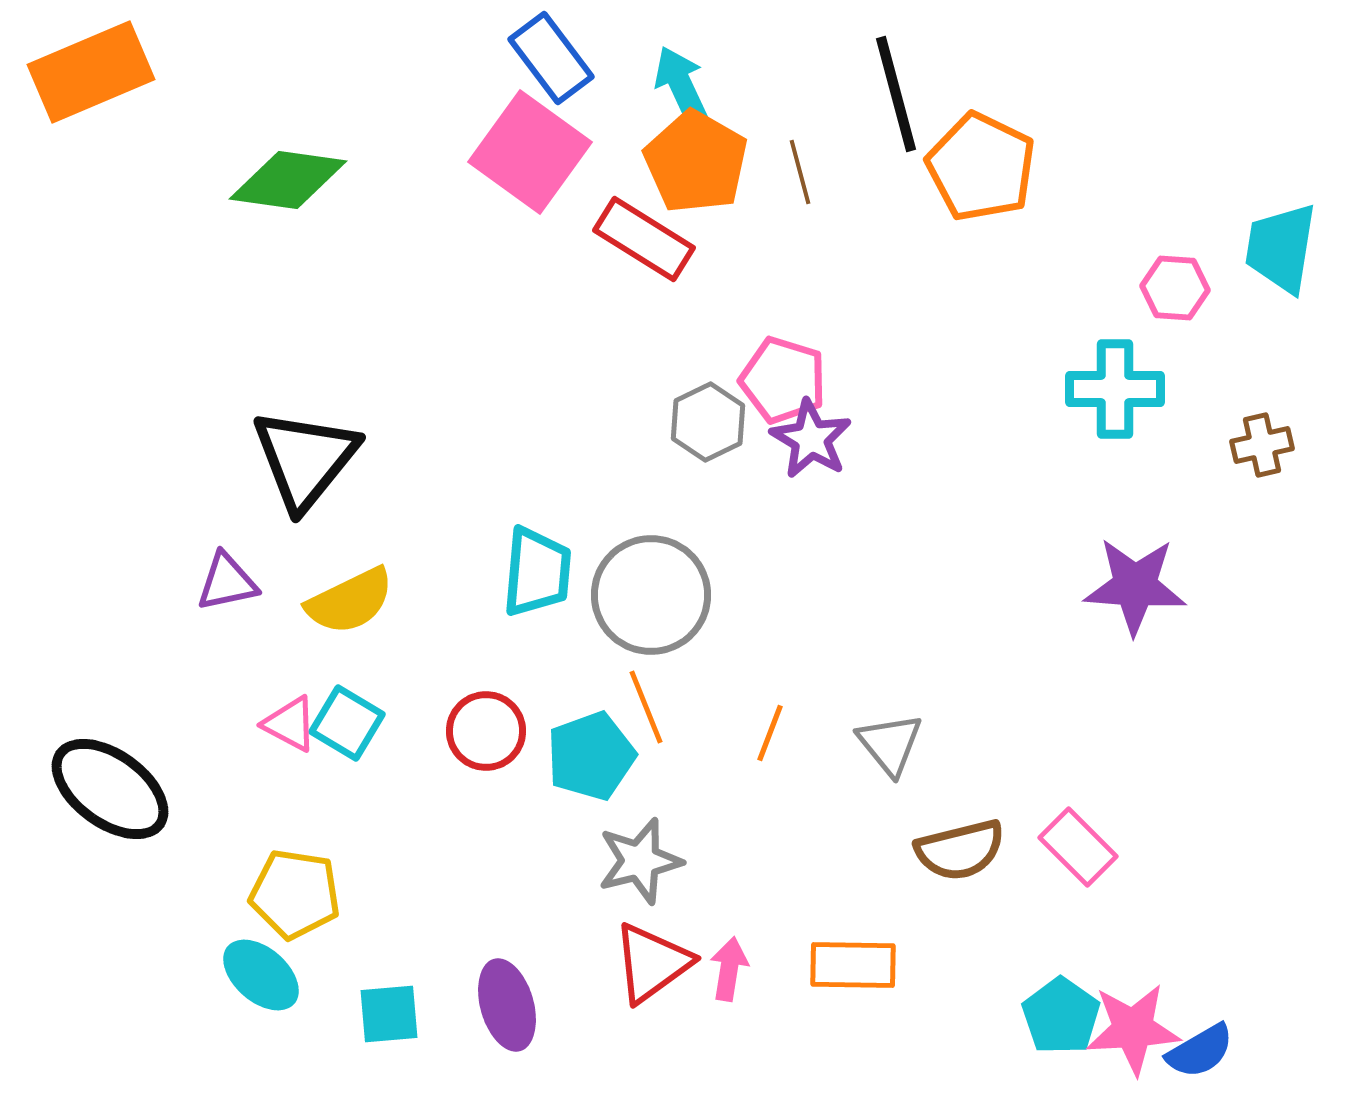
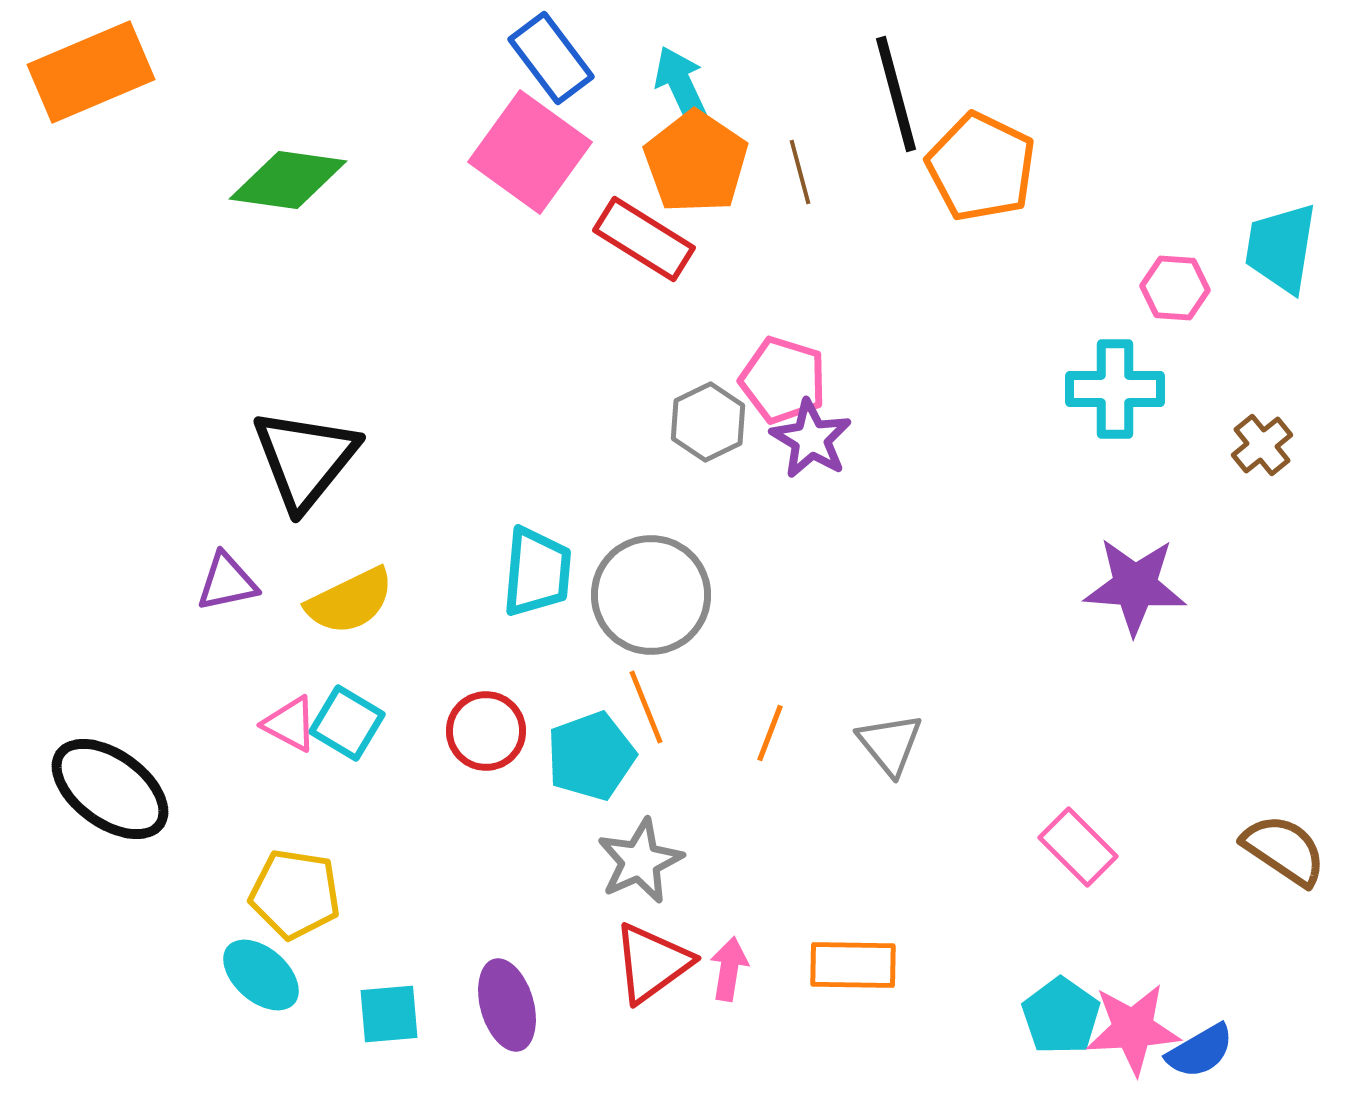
orange pentagon at (696, 162): rotated 4 degrees clockwise
brown cross at (1262, 445): rotated 26 degrees counterclockwise
brown semicircle at (960, 850): moved 324 px right; rotated 132 degrees counterclockwise
gray star at (640, 861): rotated 10 degrees counterclockwise
